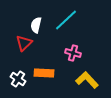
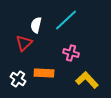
pink cross: moved 2 px left
